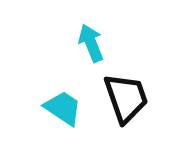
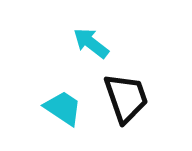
cyan arrow: rotated 30 degrees counterclockwise
